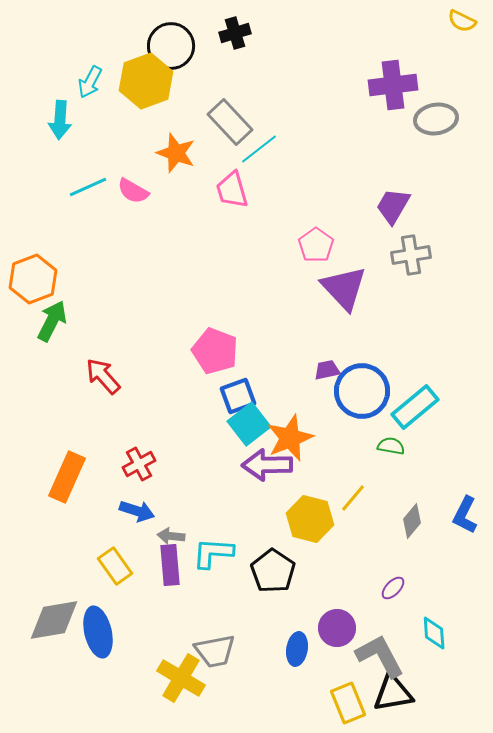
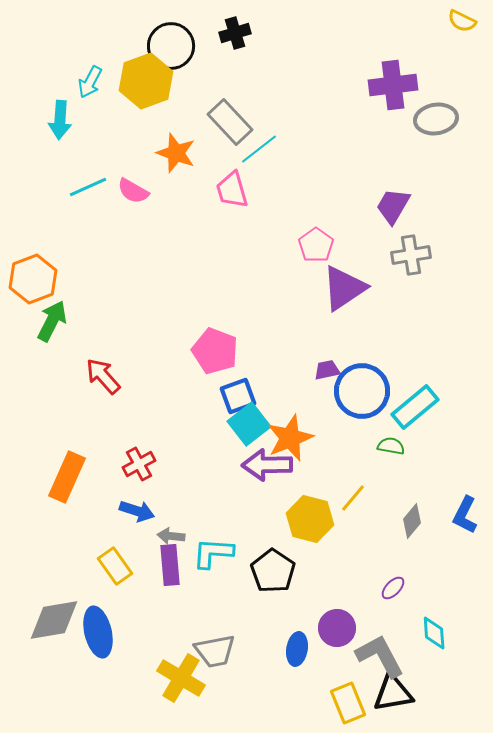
purple triangle at (344, 288): rotated 39 degrees clockwise
